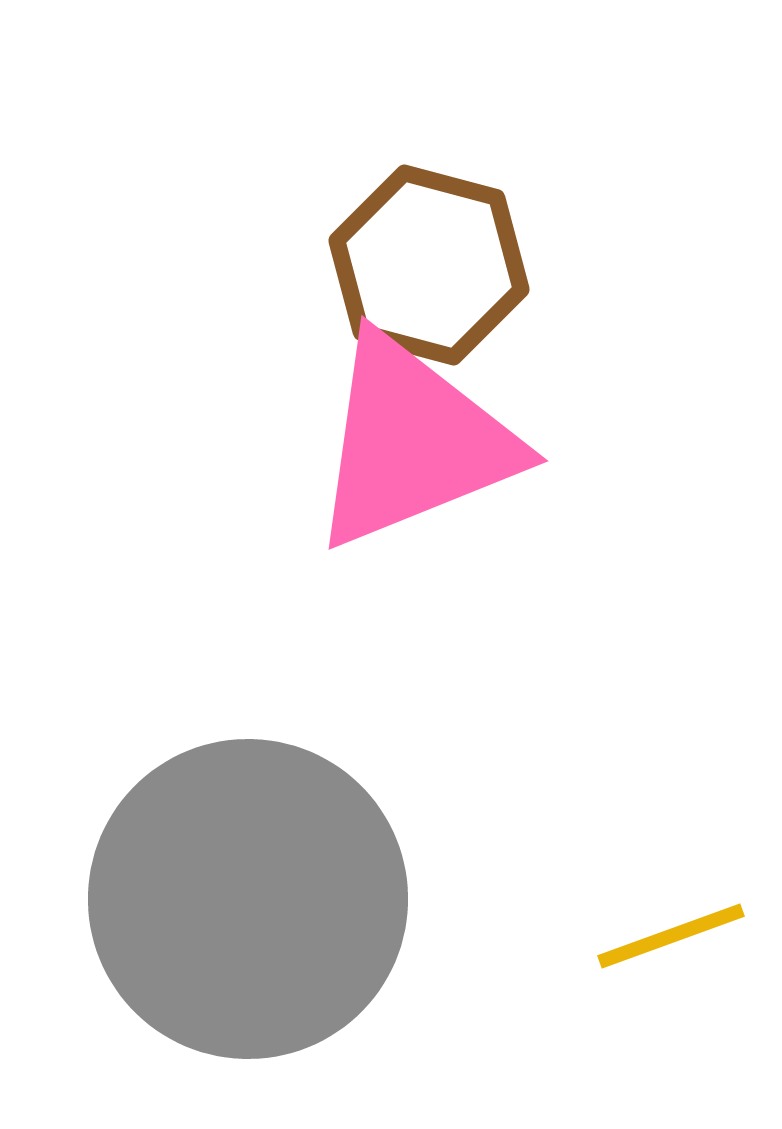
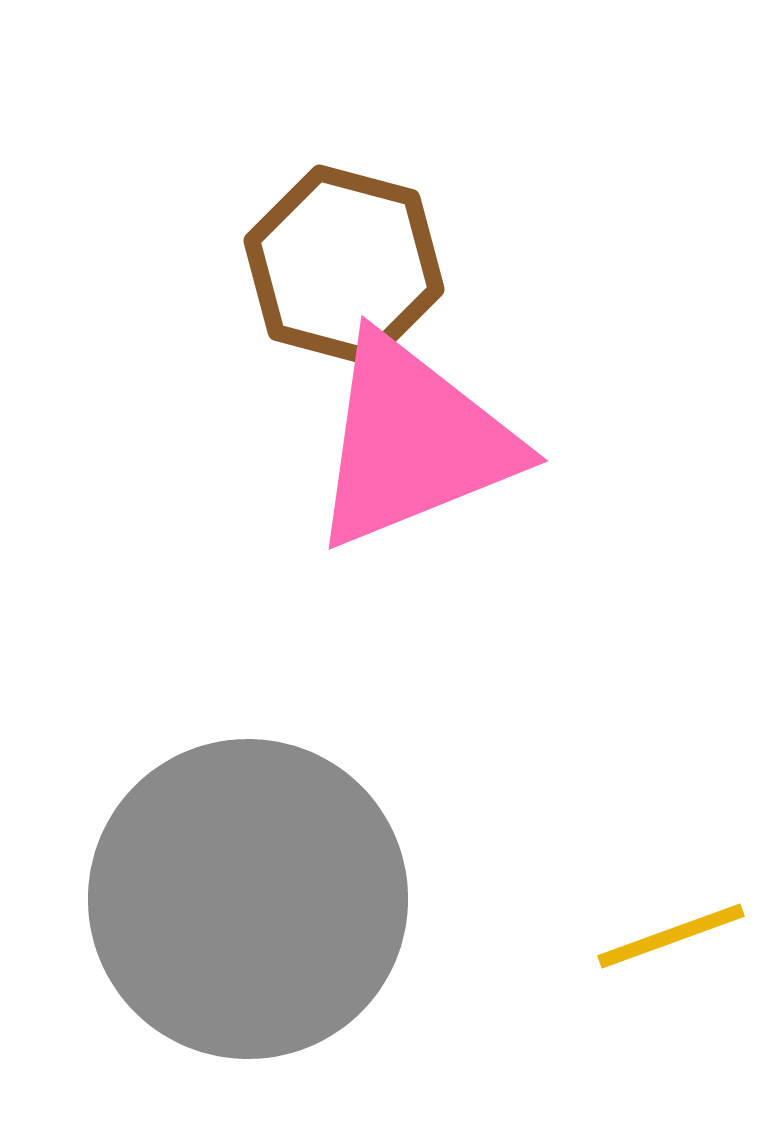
brown hexagon: moved 85 px left
